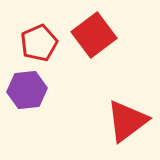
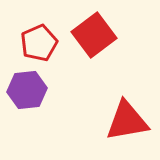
red triangle: rotated 27 degrees clockwise
